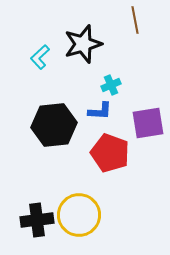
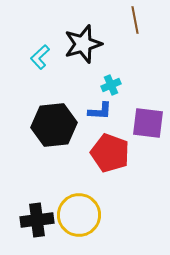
purple square: rotated 16 degrees clockwise
